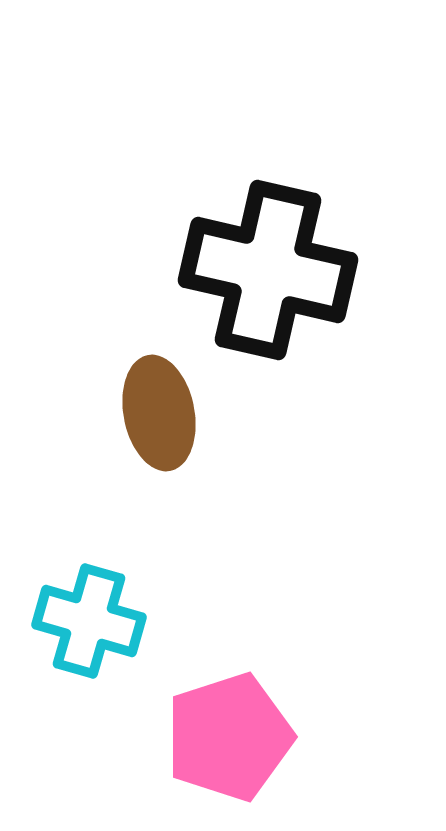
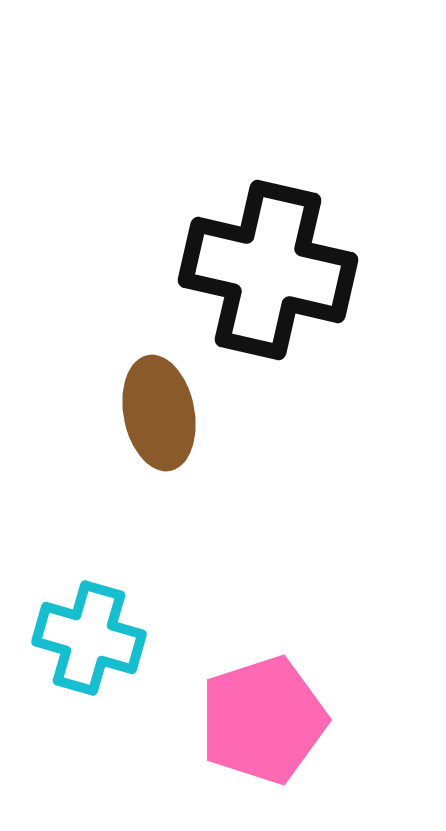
cyan cross: moved 17 px down
pink pentagon: moved 34 px right, 17 px up
